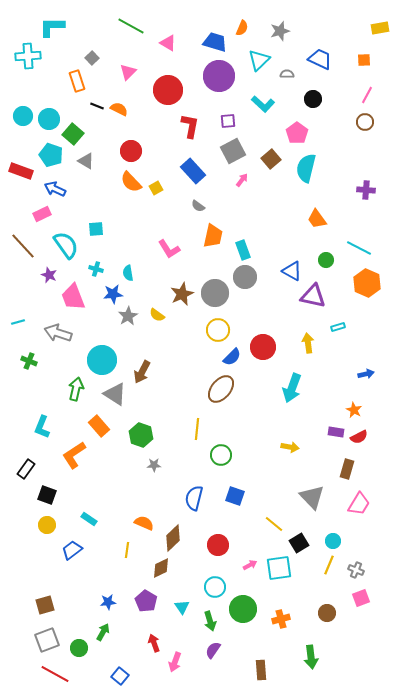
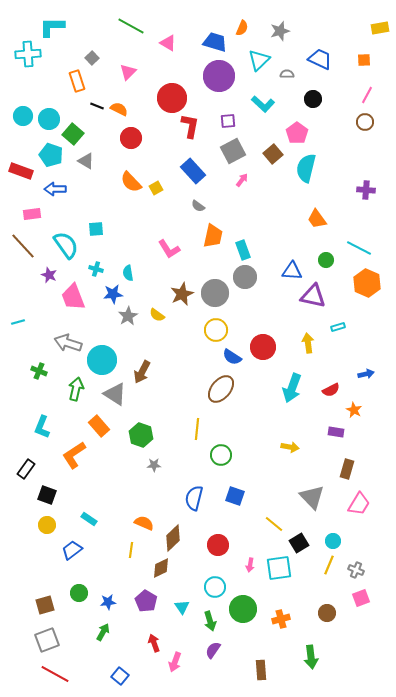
cyan cross at (28, 56): moved 2 px up
red circle at (168, 90): moved 4 px right, 8 px down
red circle at (131, 151): moved 13 px up
brown square at (271, 159): moved 2 px right, 5 px up
blue arrow at (55, 189): rotated 25 degrees counterclockwise
pink rectangle at (42, 214): moved 10 px left; rotated 18 degrees clockwise
blue triangle at (292, 271): rotated 25 degrees counterclockwise
yellow circle at (218, 330): moved 2 px left
gray arrow at (58, 333): moved 10 px right, 10 px down
blue semicircle at (232, 357): rotated 78 degrees clockwise
green cross at (29, 361): moved 10 px right, 10 px down
red semicircle at (359, 437): moved 28 px left, 47 px up
yellow line at (127, 550): moved 4 px right
pink arrow at (250, 565): rotated 128 degrees clockwise
green circle at (79, 648): moved 55 px up
